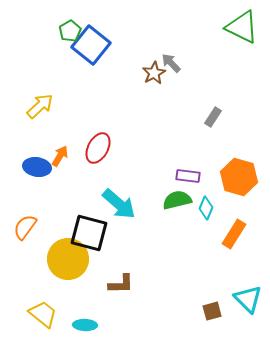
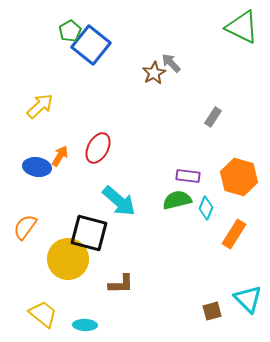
cyan arrow: moved 3 px up
